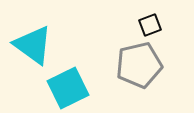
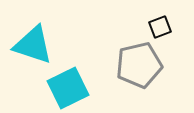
black square: moved 10 px right, 2 px down
cyan triangle: rotated 18 degrees counterclockwise
